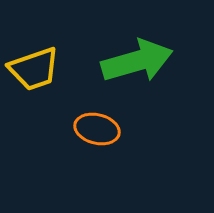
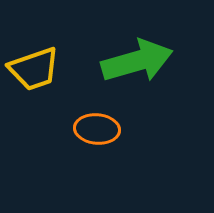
orange ellipse: rotated 9 degrees counterclockwise
